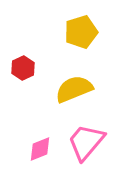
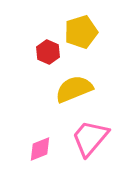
red hexagon: moved 25 px right, 16 px up; rotated 10 degrees counterclockwise
pink trapezoid: moved 4 px right, 4 px up
